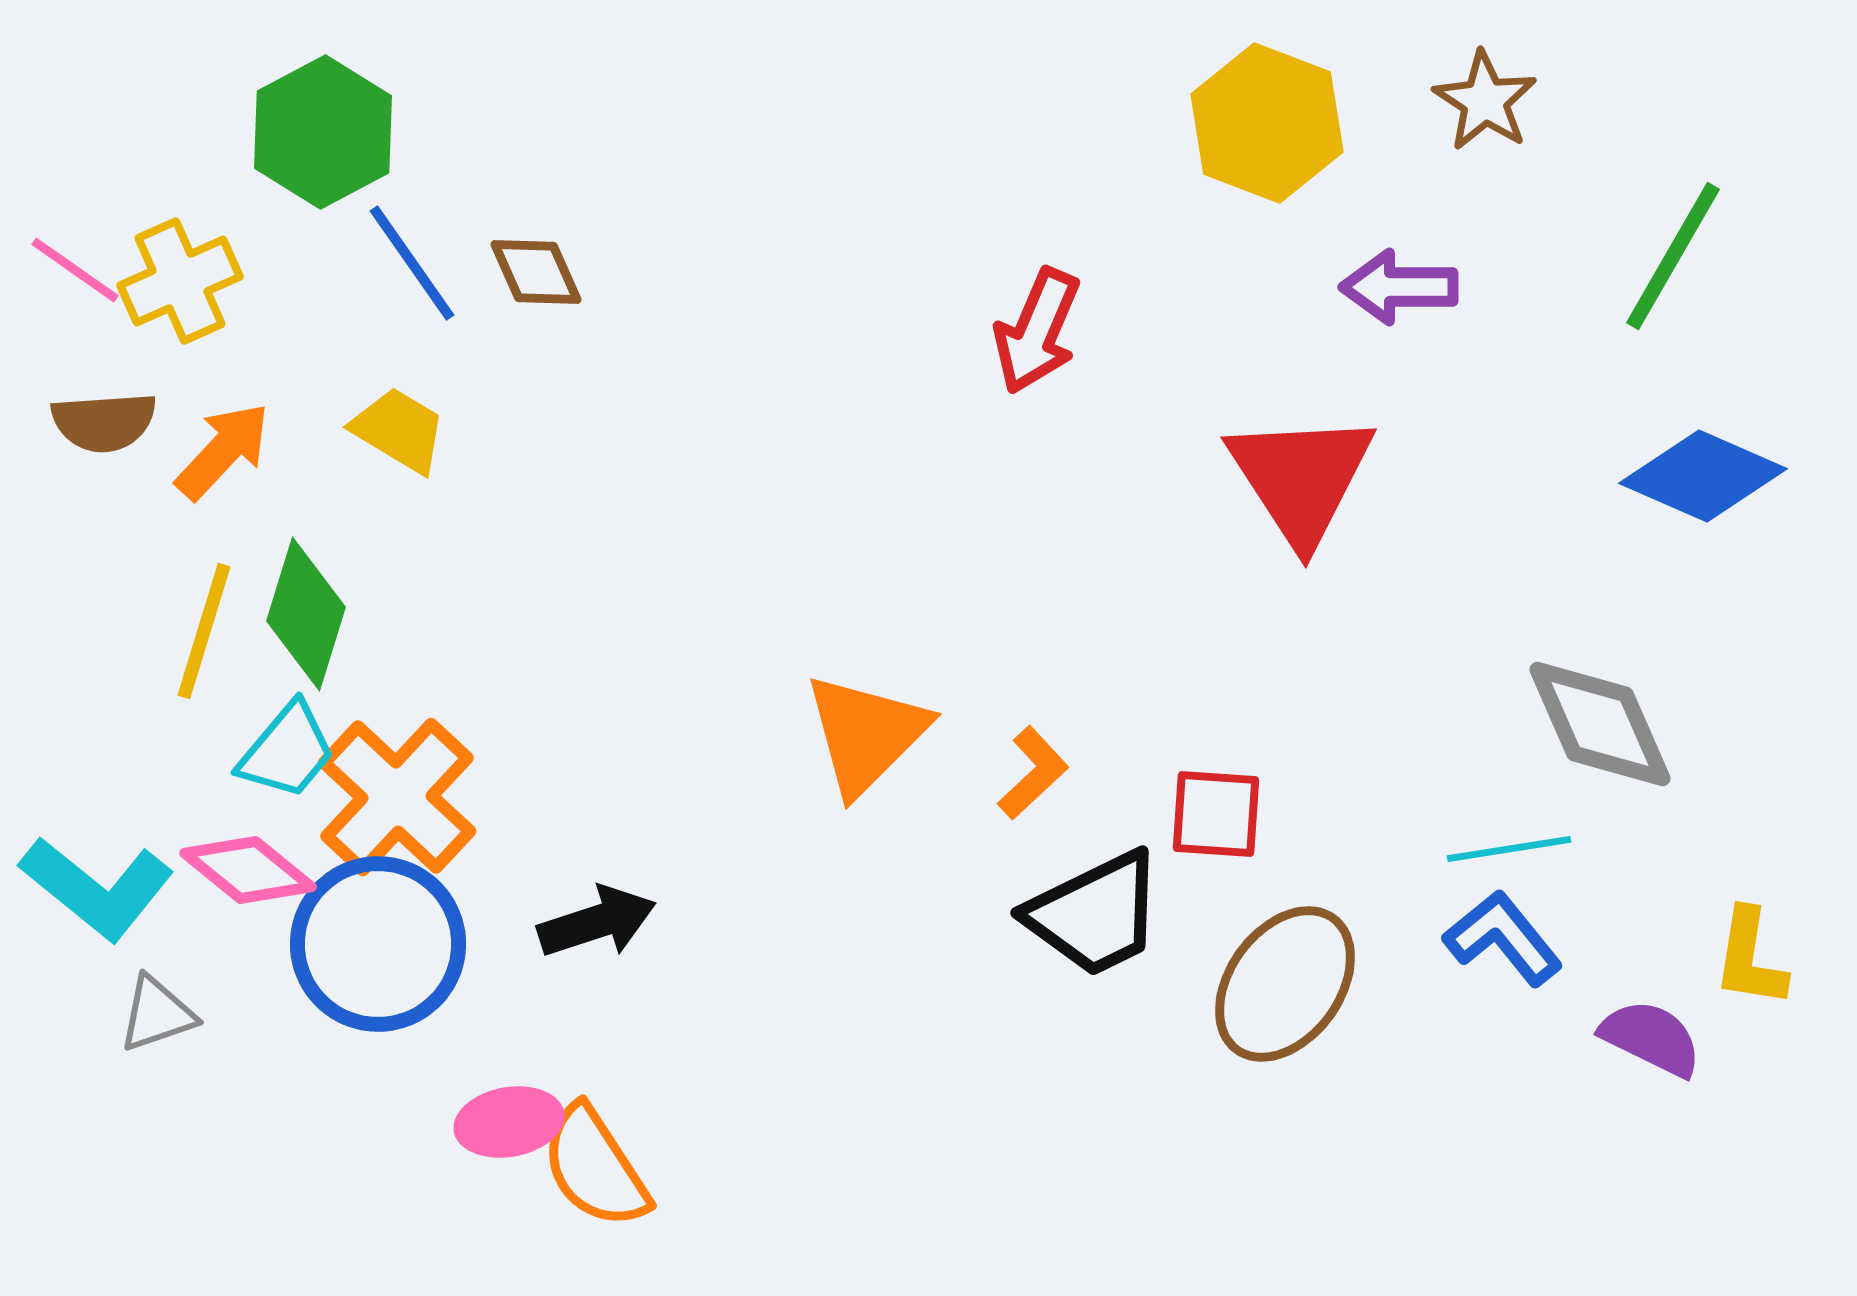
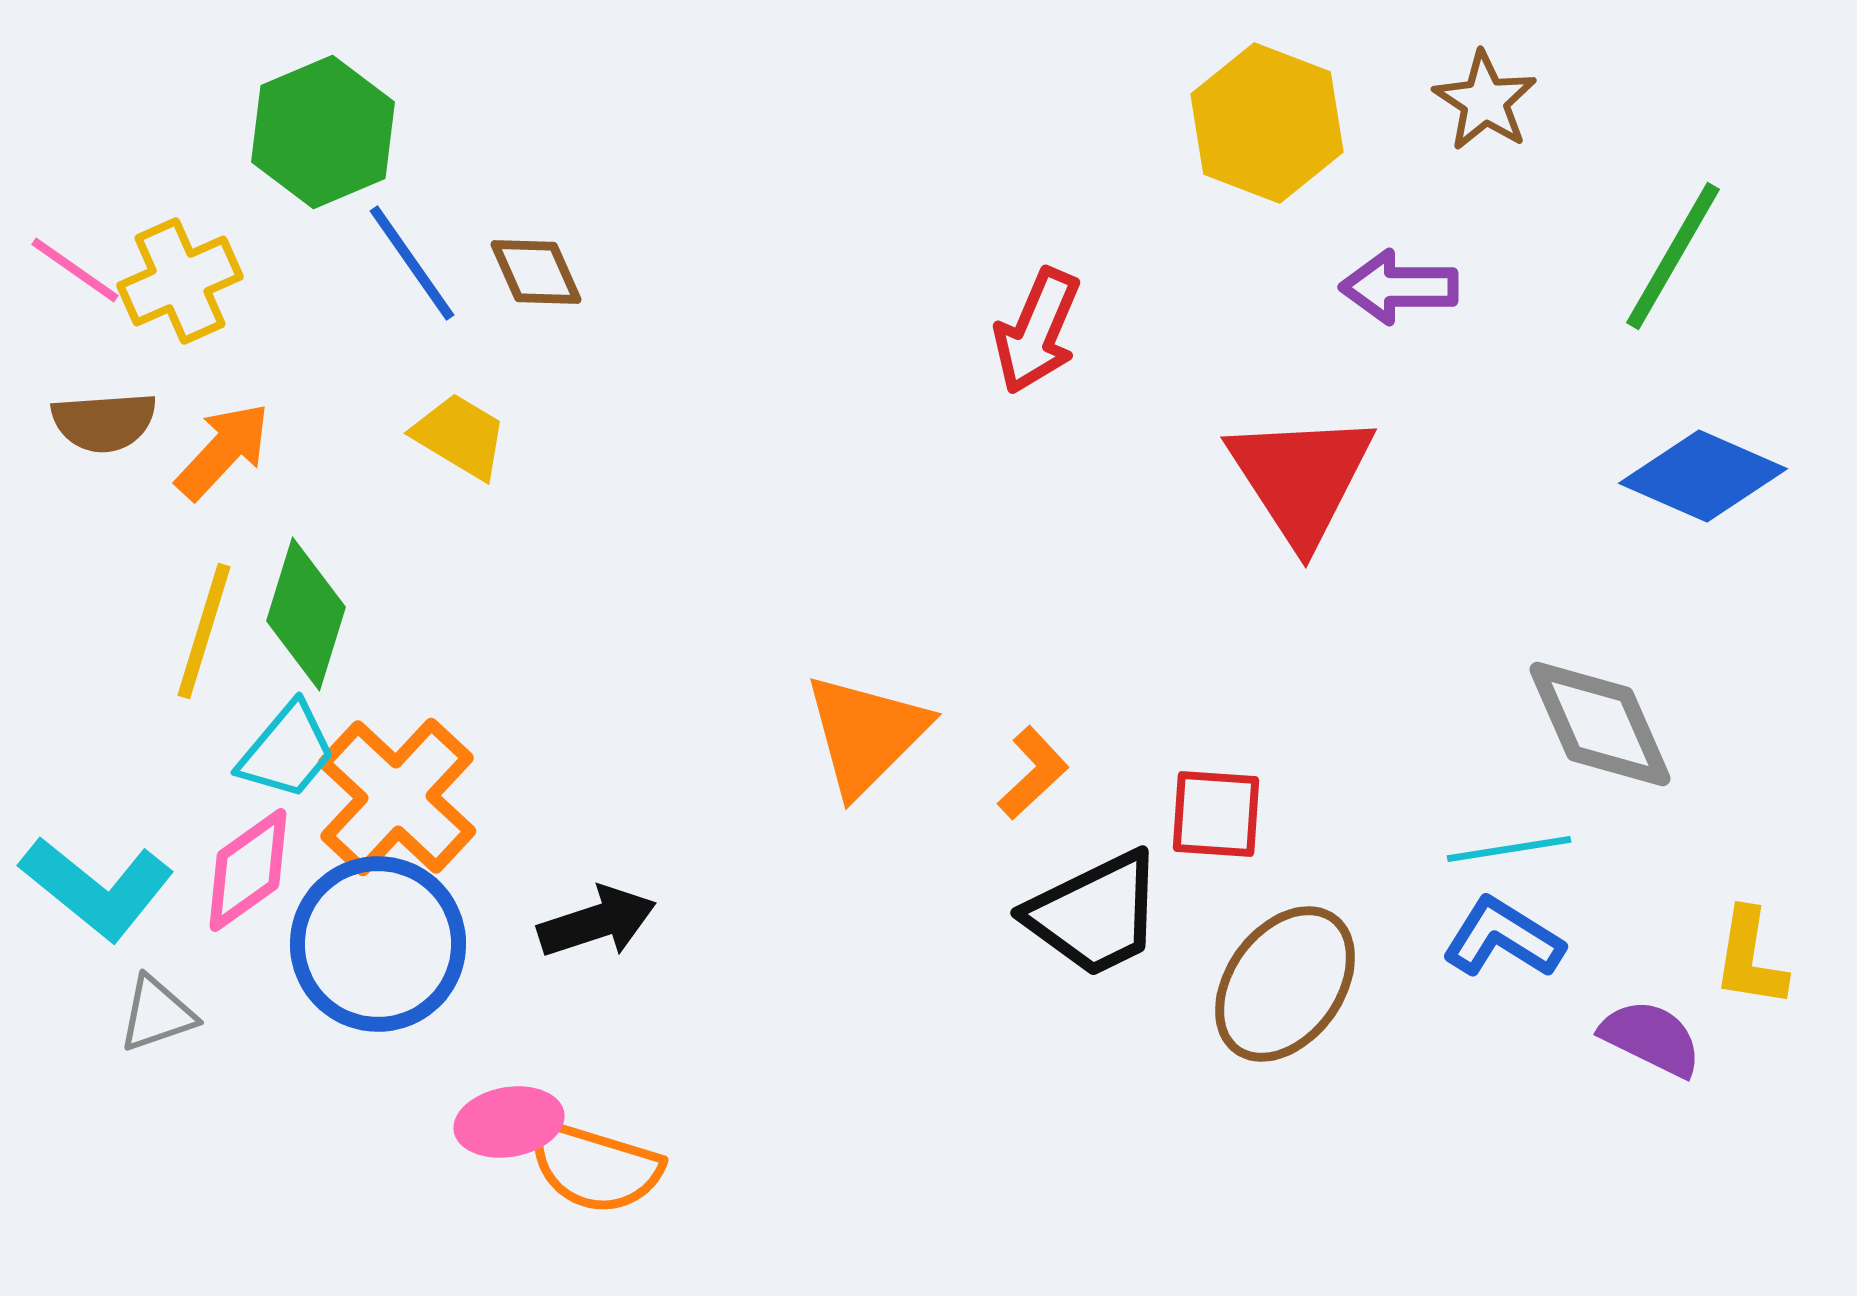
green hexagon: rotated 5 degrees clockwise
yellow trapezoid: moved 61 px right, 6 px down
pink diamond: rotated 75 degrees counterclockwise
blue L-shape: rotated 19 degrees counterclockwise
orange semicircle: rotated 40 degrees counterclockwise
